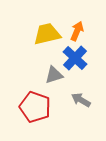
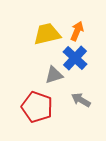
red pentagon: moved 2 px right
